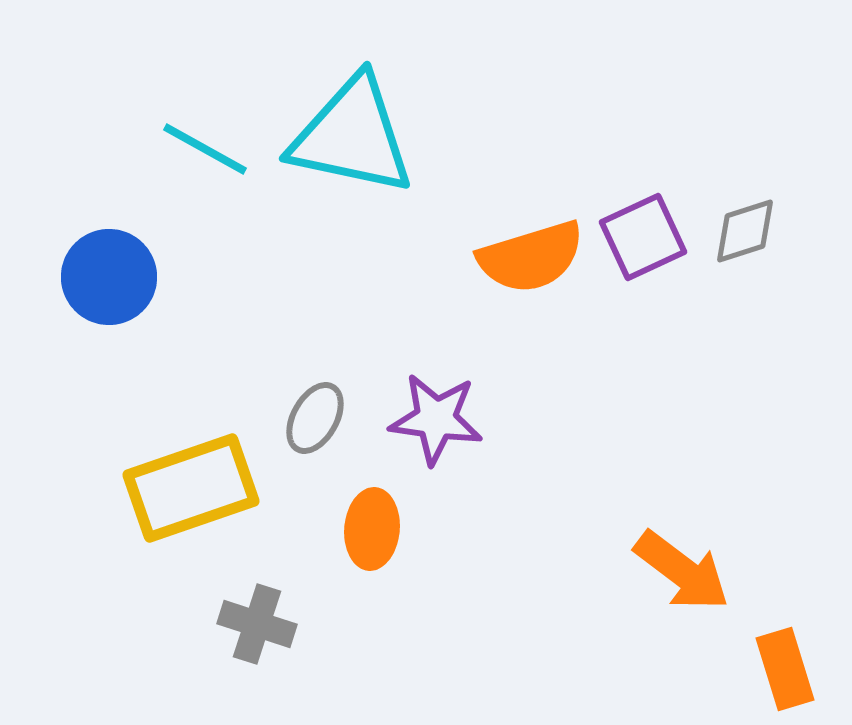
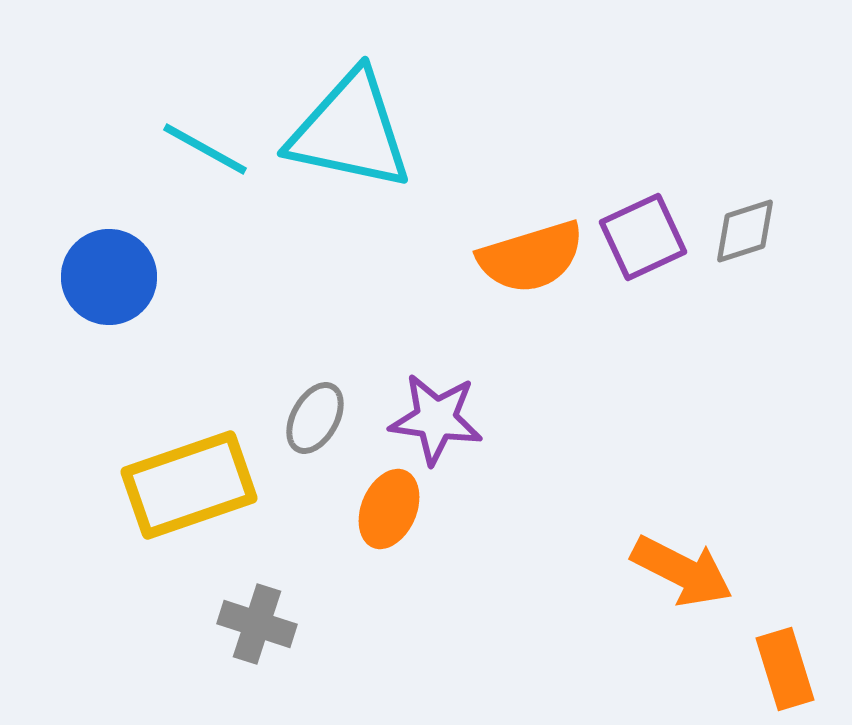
cyan triangle: moved 2 px left, 5 px up
yellow rectangle: moved 2 px left, 3 px up
orange ellipse: moved 17 px right, 20 px up; rotated 18 degrees clockwise
orange arrow: rotated 10 degrees counterclockwise
